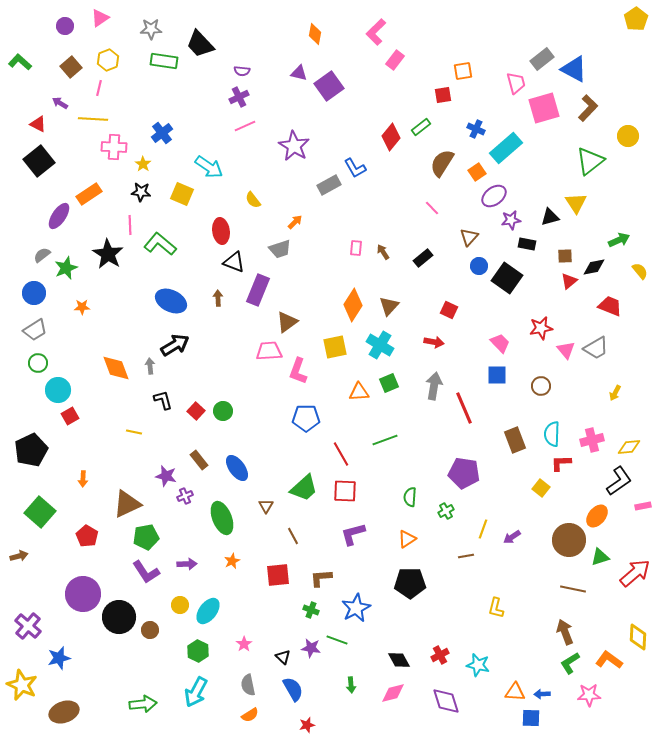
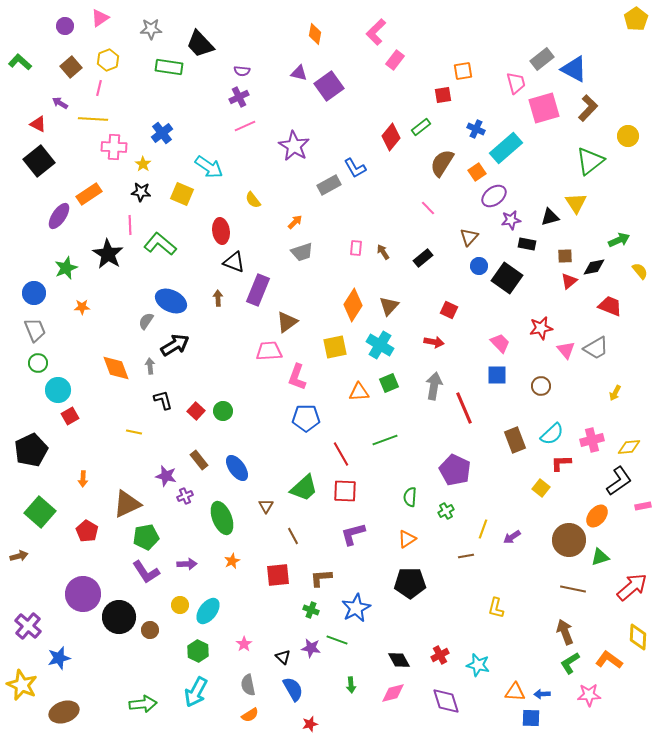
green rectangle at (164, 61): moved 5 px right, 6 px down
pink line at (432, 208): moved 4 px left
gray trapezoid at (280, 249): moved 22 px right, 3 px down
gray semicircle at (42, 255): moved 104 px right, 66 px down; rotated 18 degrees counterclockwise
gray trapezoid at (35, 330): rotated 80 degrees counterclockwise
pink L-shape at (298, 371): moved 1 px left, 6 px down
cyan semicircle at (552, 434): rotated 135 degrees counterclockwise
purple pentagon at (464, 473): moved 9 px left, 3 px up; rotated 16 degrees clockwise
red pentagon at (87, 536): moved 5 px up
red arrow at (635, 573): moved 3 px left, 14 px down
red star at (307, 725): moved 3 px right, 1 px up
